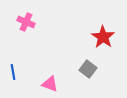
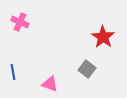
pink cross: moved 6 px left
gray square: moved 1 px left
